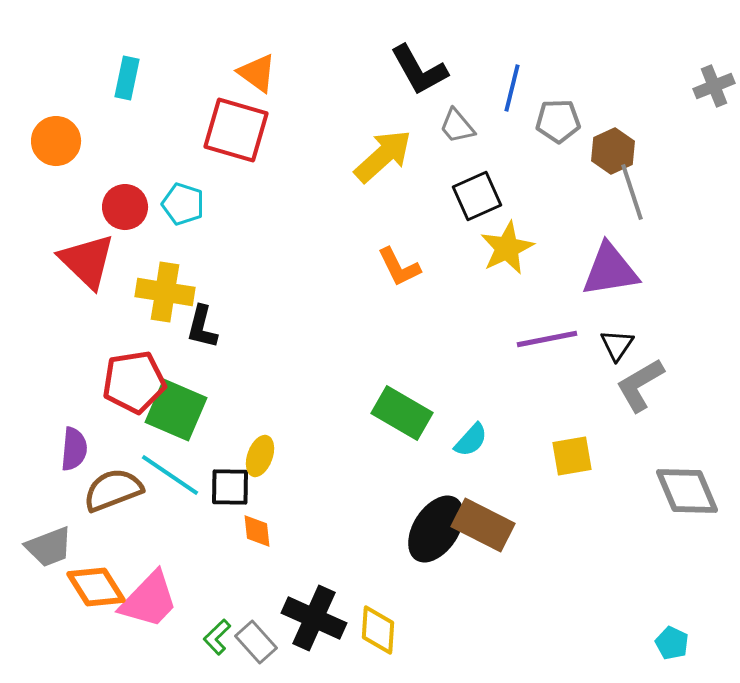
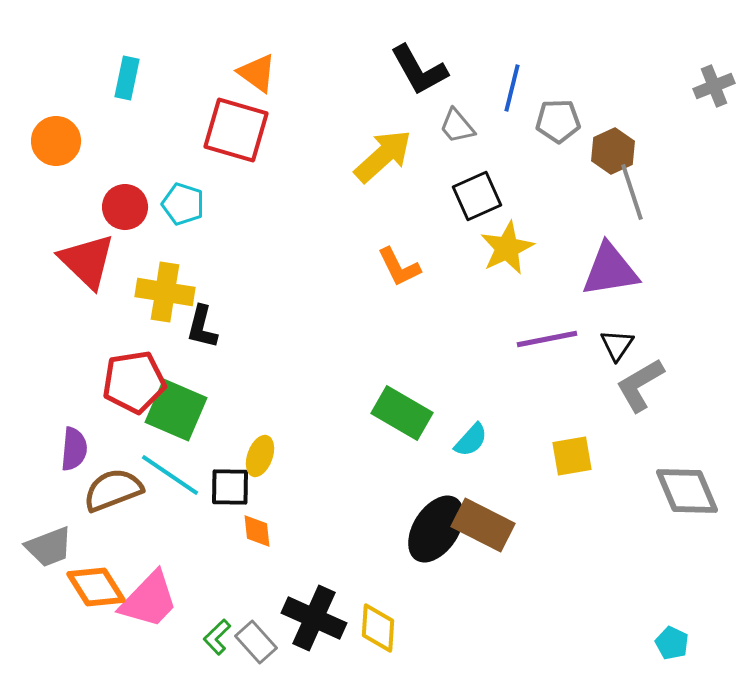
yellow diamond at (378, 630): moved 2 px up
